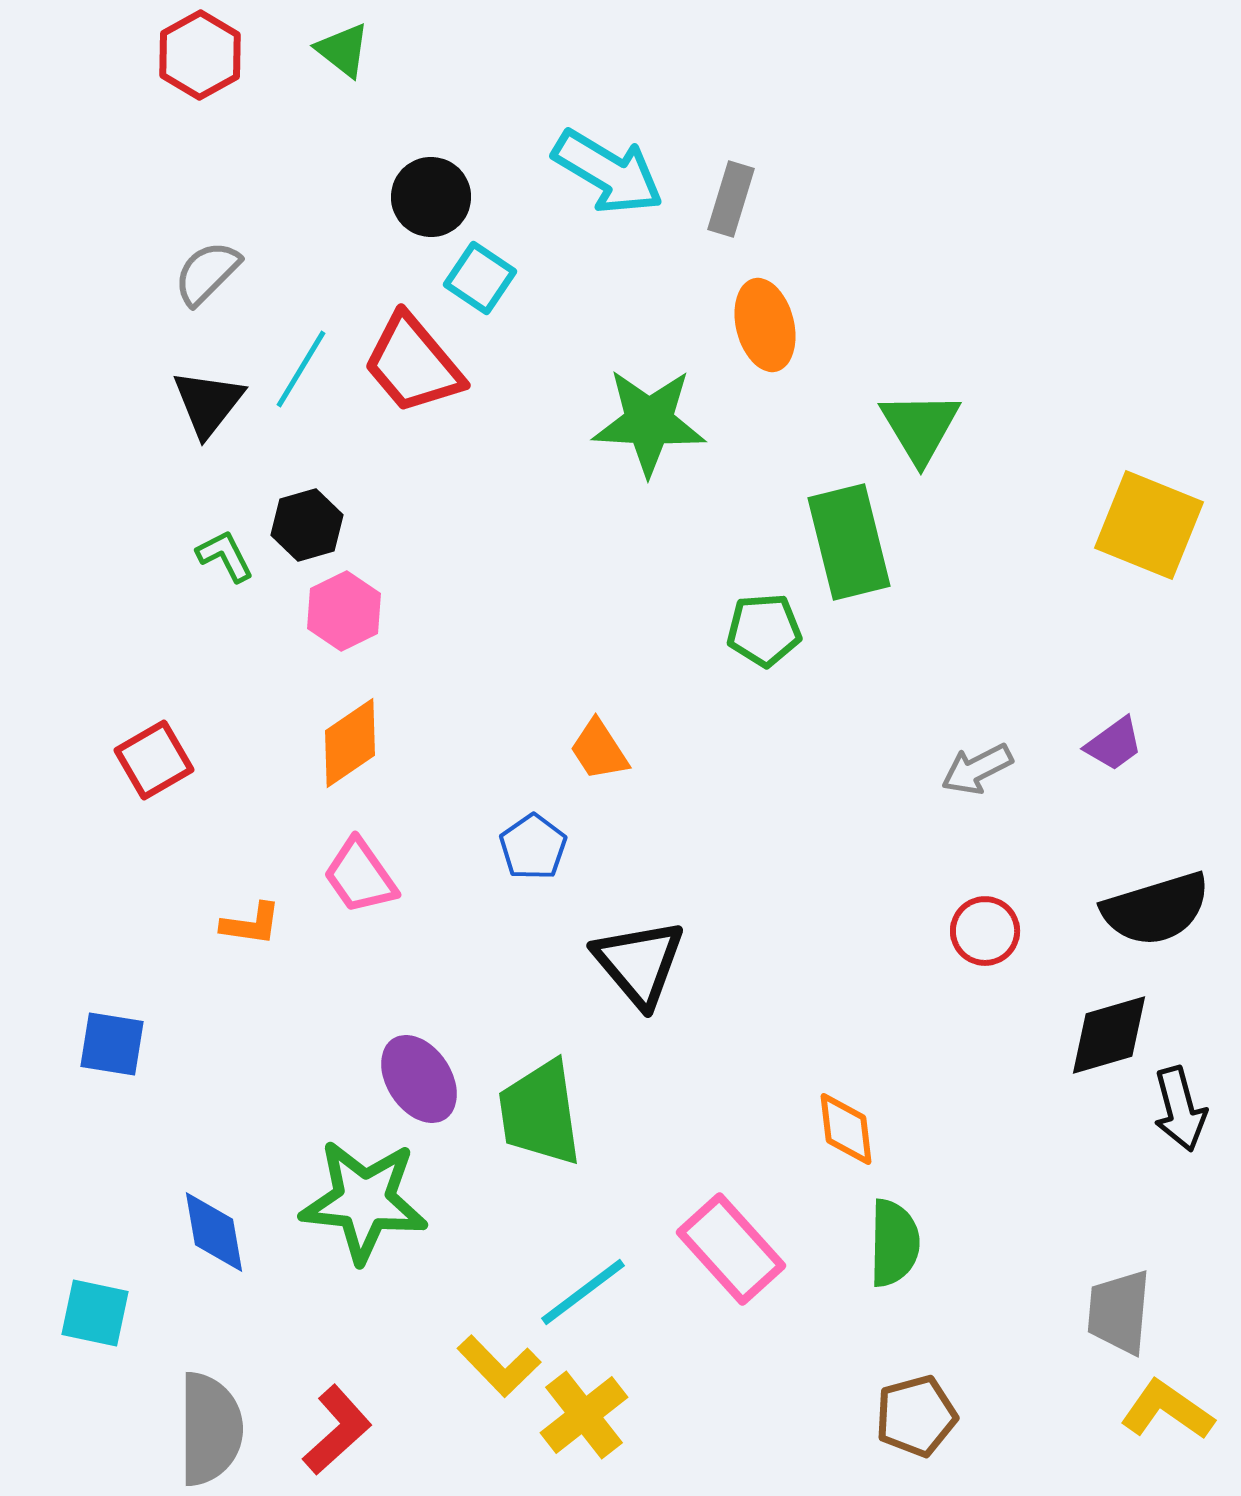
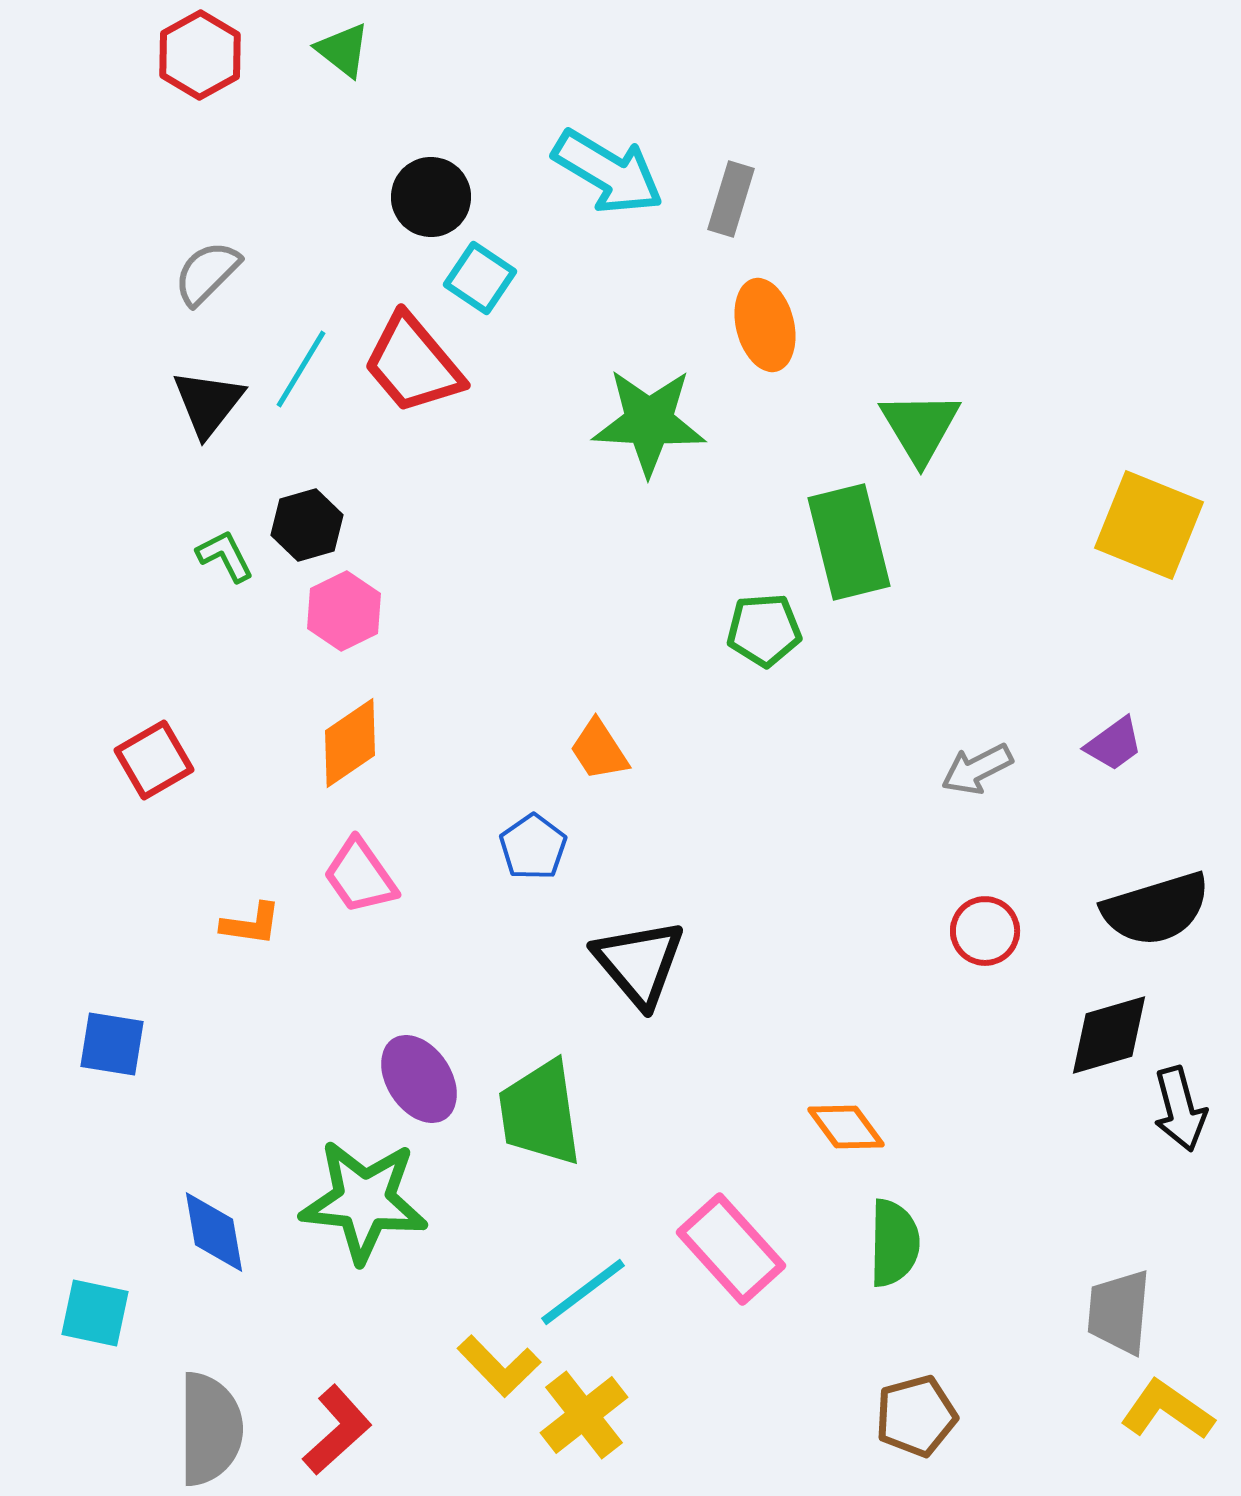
orange diamond at (846, 1129): moved 2 px up; rotated 30 degrees counterclockwise
